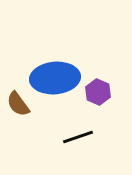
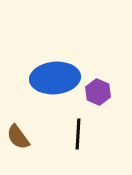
brown semicircle: moved 33 px down
black line: moved 3 px up; rotated 68 degrees counterclockwise
